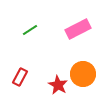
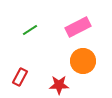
pink rectangle: moved 2 px up
orange circle: moved 13 px up
red star: moved 1 px right; rotated 30 degrees counterclockwise
